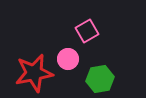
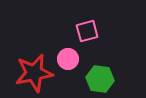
pink square: rotated 15 degrees clockwise
green hexagon: rotated 16 degrees clockwise
